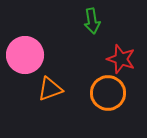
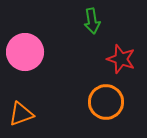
pink circle: moved 3 px up
orange triangle: moved 29 px left, 25 px down
orange circle: moved 2 px left, 9 px down
